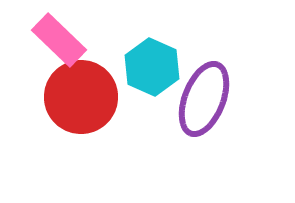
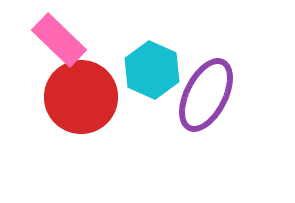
cyan hexagon: moved 3 px down
purple ellipse: moved 2 px right, 4 px up; rotated 6 degrees clockwise
